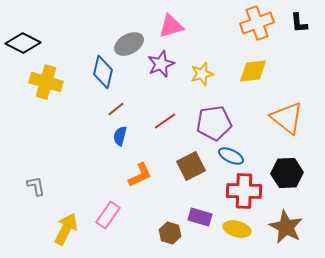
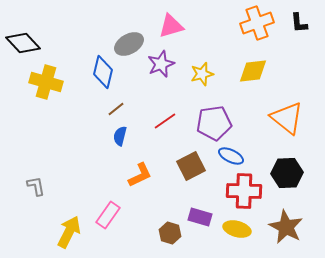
black diamond: rotated 20 degrees clockwise
yellow arrow: moved 3 px right, 3 px down
